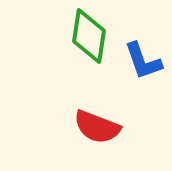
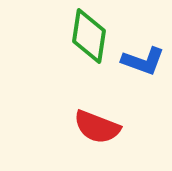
blue L-shape: rotated 51 degrees counterclockwise
